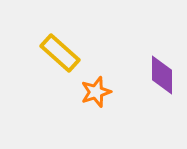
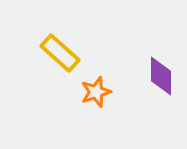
purple diamond: moved 1 px left, 1 px down
